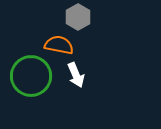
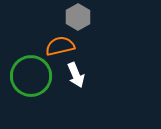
orange semicircle: moved 1 px right, 1 px down; rotated 24 degrees counterclockwise
